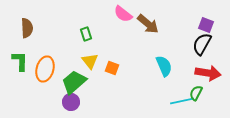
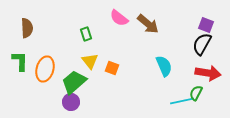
pink semicircle: moved 4 px left, 4 px down
